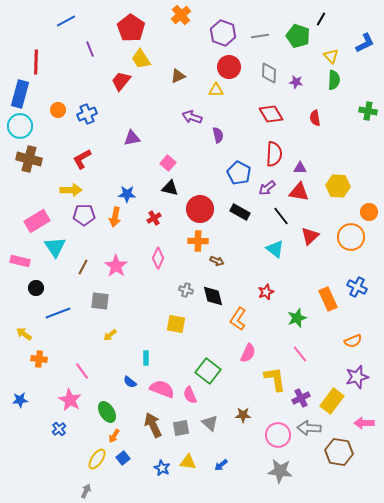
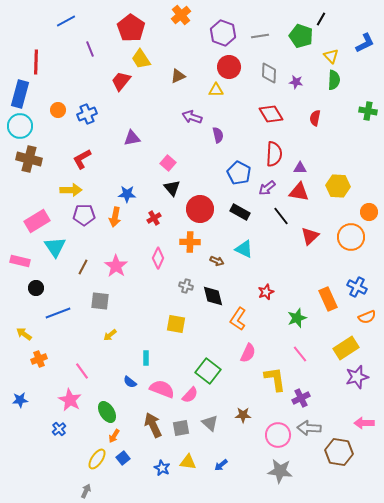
green pentagon at (298, 36): moved 3 px right
red semicircle at (315, 118): rotated 21 degrees clockwise
black triangle at (170, 188): moved 2 px right; rotated 36 degrees clockwise
orange cross at (198, 241): moved 8 px left, 1 px down
cyan triangle at (275, 249): moved 31 px left; rotated 12 degrees counterclockwise
gray cross at (186, 290): moved 4 px up
orange semicircle at (353, 341): moved 14 px right, 24 px up
orange cross at (39, 359): rotated 28 degrees counterclockwise
pink semicircle at (190, 395): rotated 114 degrees counterclockwise
yellow rectangle at (332, 401): moved 14 px right, 53 px up; rotated 20 degrees clockwise
